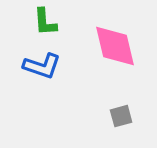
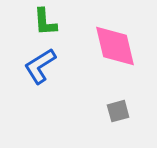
blue L-shape: moved 2 px left; rotated 129 degrees clockwise
gray square: moved 3 px left, 5 px up
